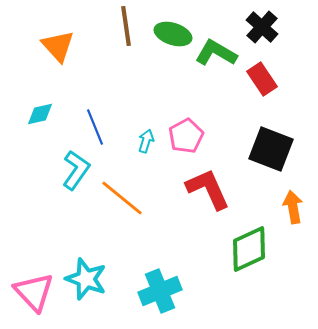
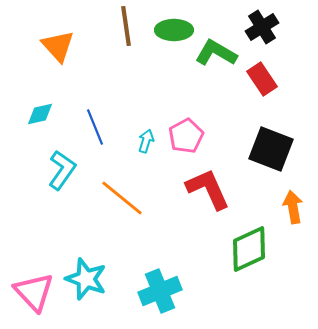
black cross: rotated 16 degrees clockwise
green ellipse: moved 1 px right, 4 px up; rotated 18 degrees counterclockwise
cyan L-shape: moved 14 px left
